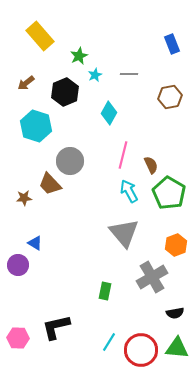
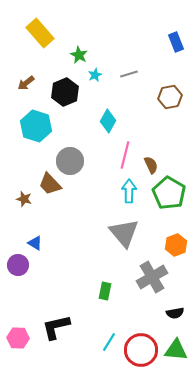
yellow rectangle: moved 3 px up
blue rectangle: moved 4 px right, 2 px up
green star: moved 1 px up; rotated 18 degrees counterclockwise
gray line: rotated 18 degrees counterclockwise
cyan diamond: moved 1 px left, 8 px down
pink line: moved 2 px right
cyan arrow: rotated 30 degrees clockwise
brown star: moved 1 px down; rotated 21 degrees clockwise
green triangle: moved 1 px left, 2 px down
